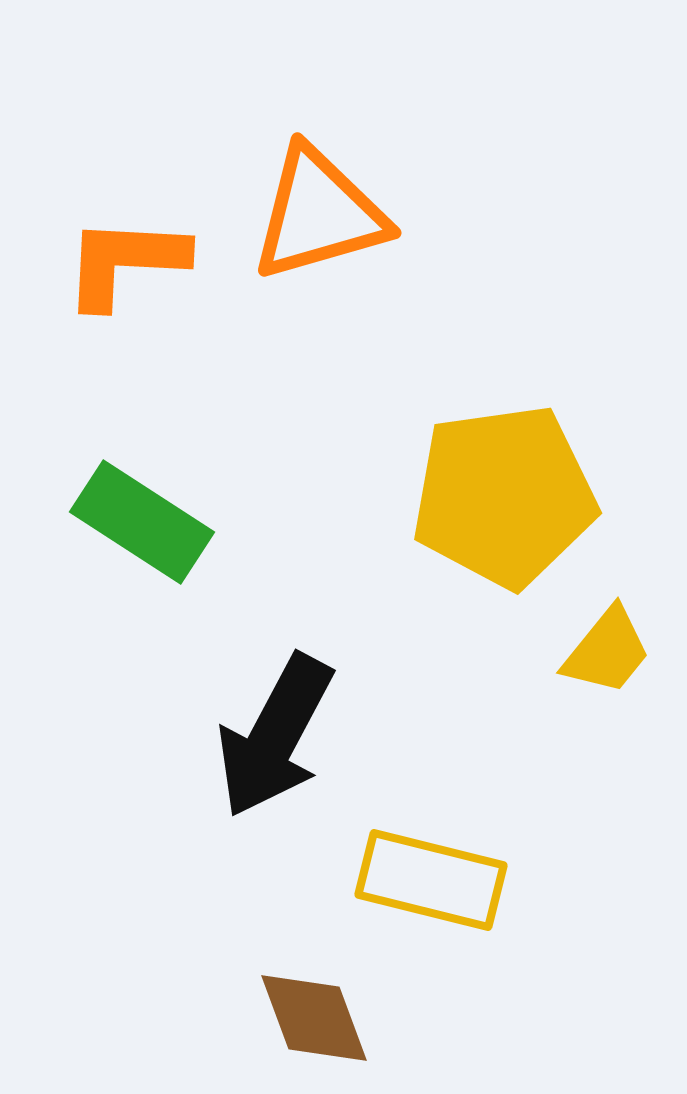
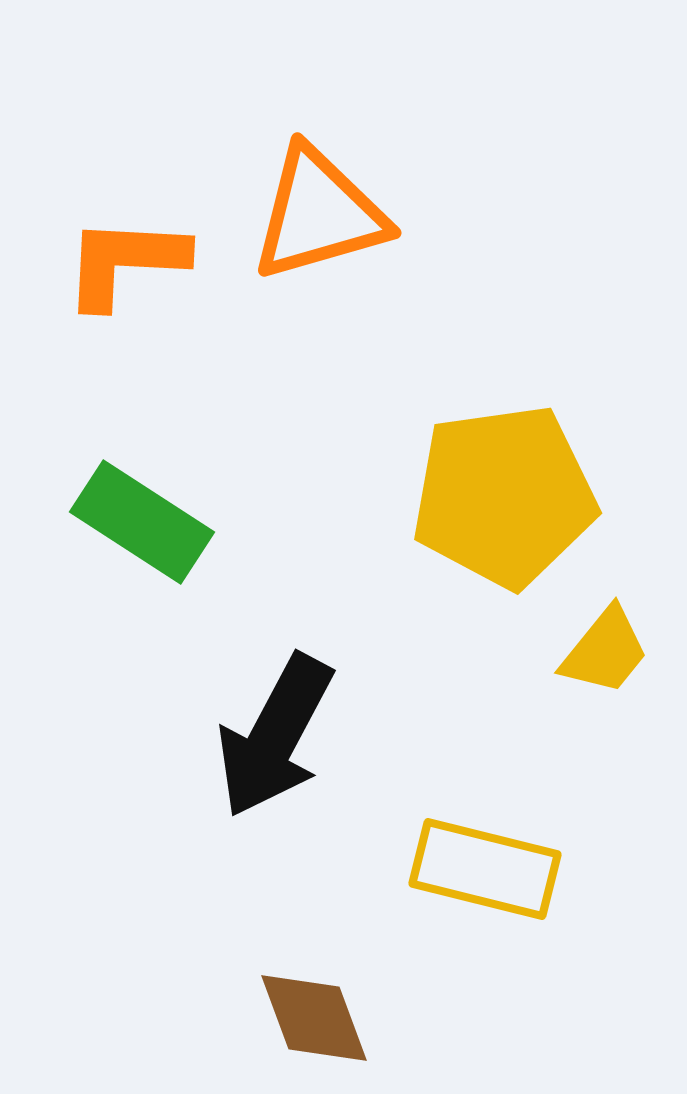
yellow trapezoid: moved 2 px left
yellow rectangle: moved 54 px right, 11 px up
